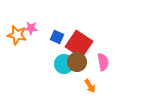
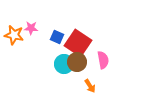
orange star: moved 3 px left
red square: moved 1 px left, 1 px up
pink semicircle: moved 2 px up
